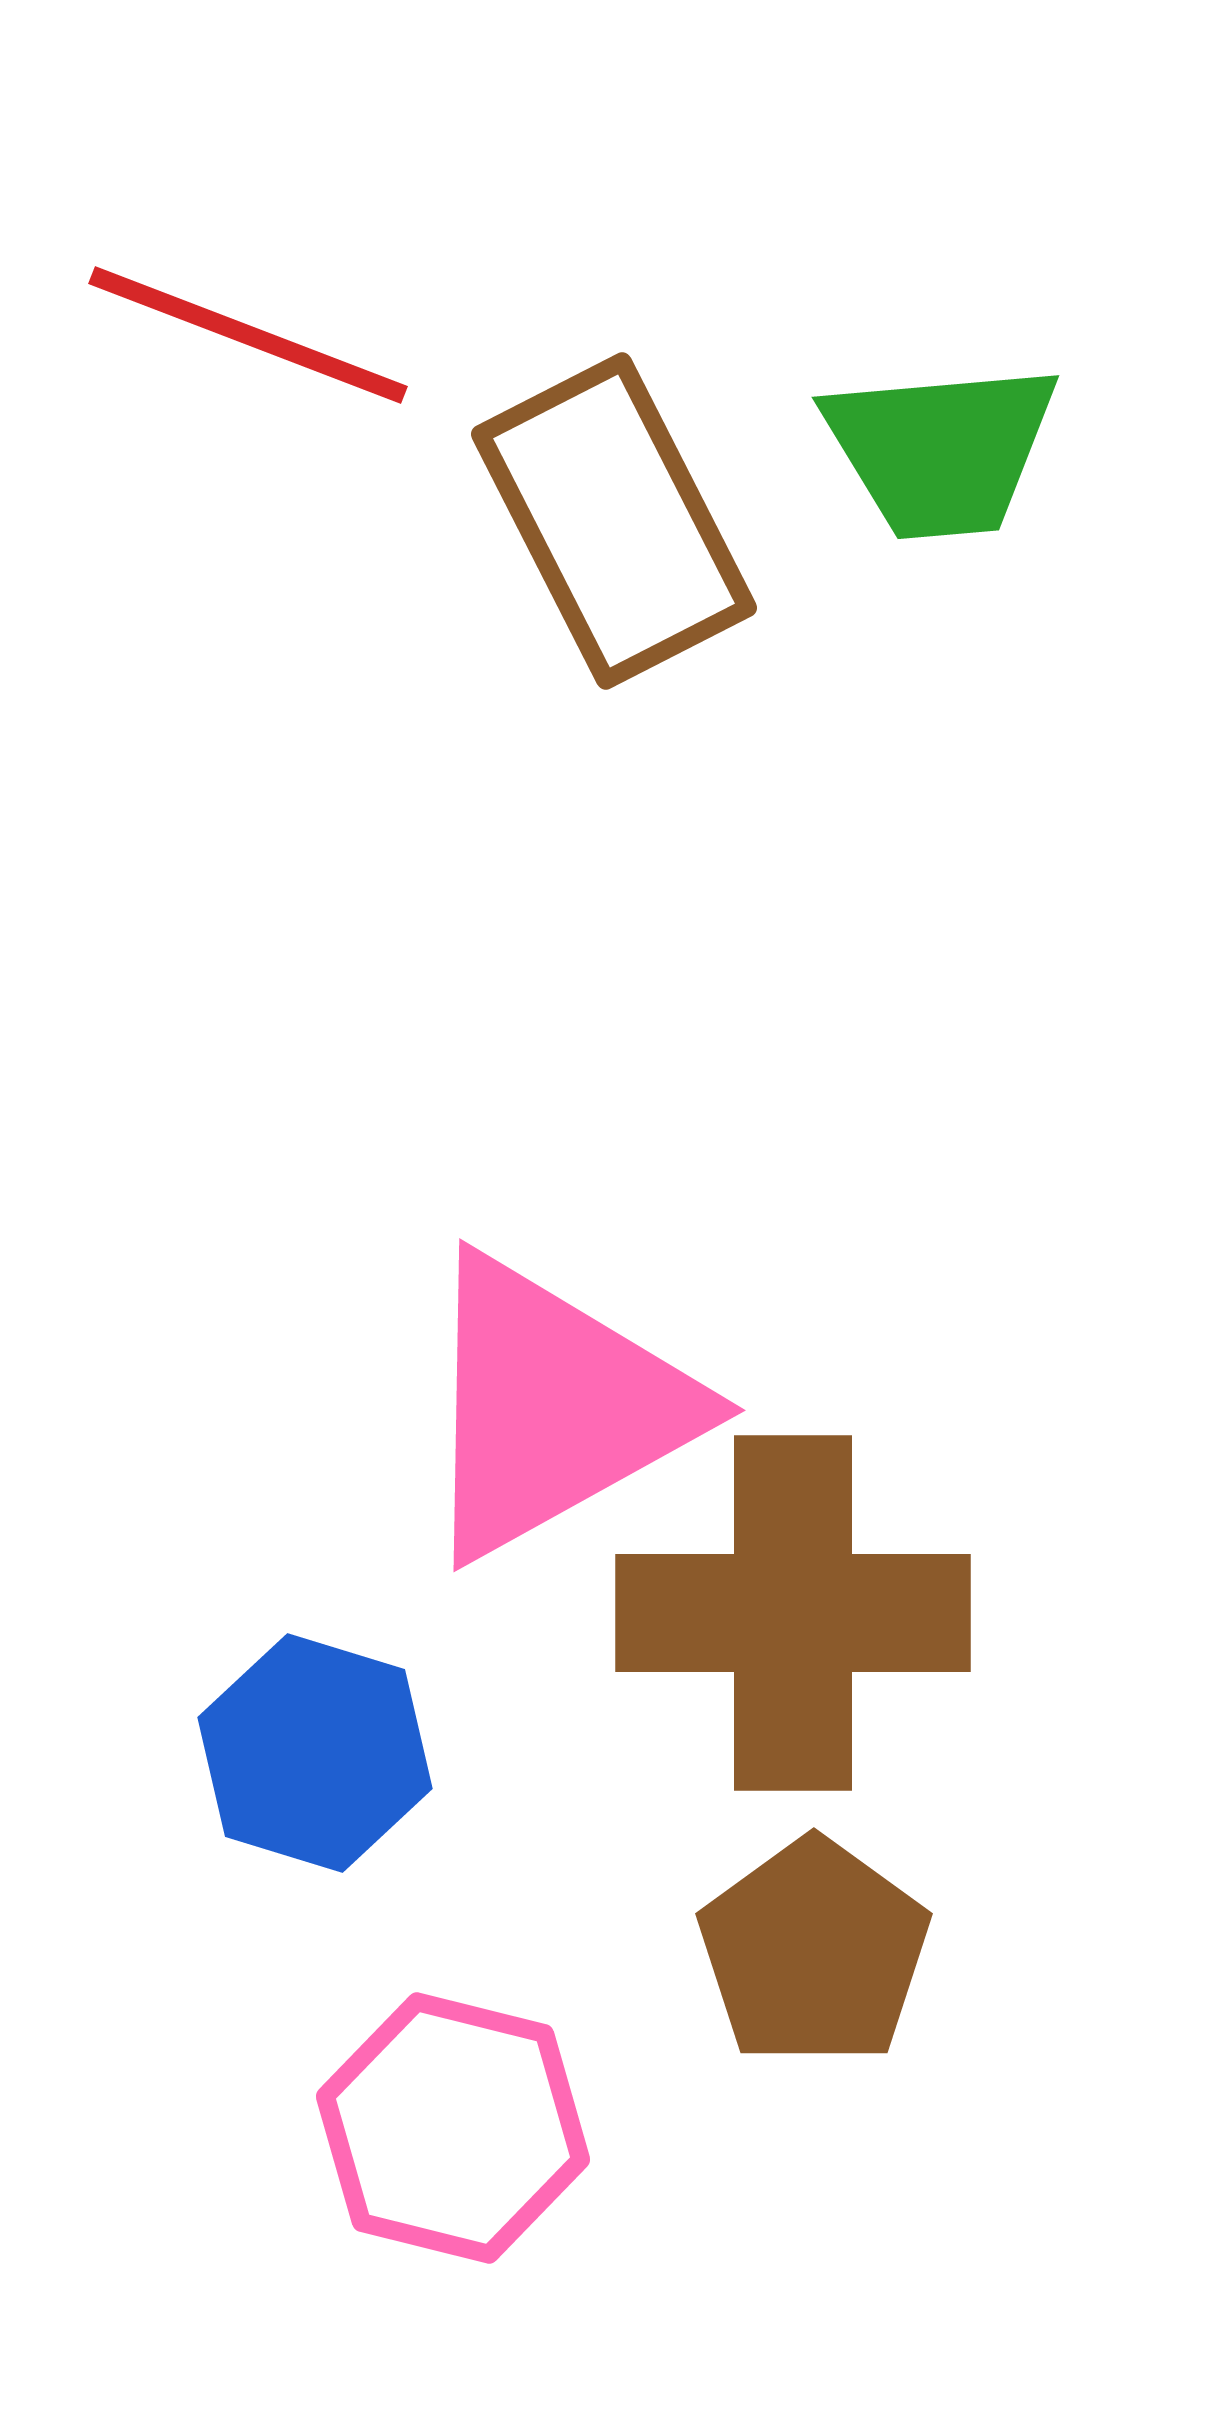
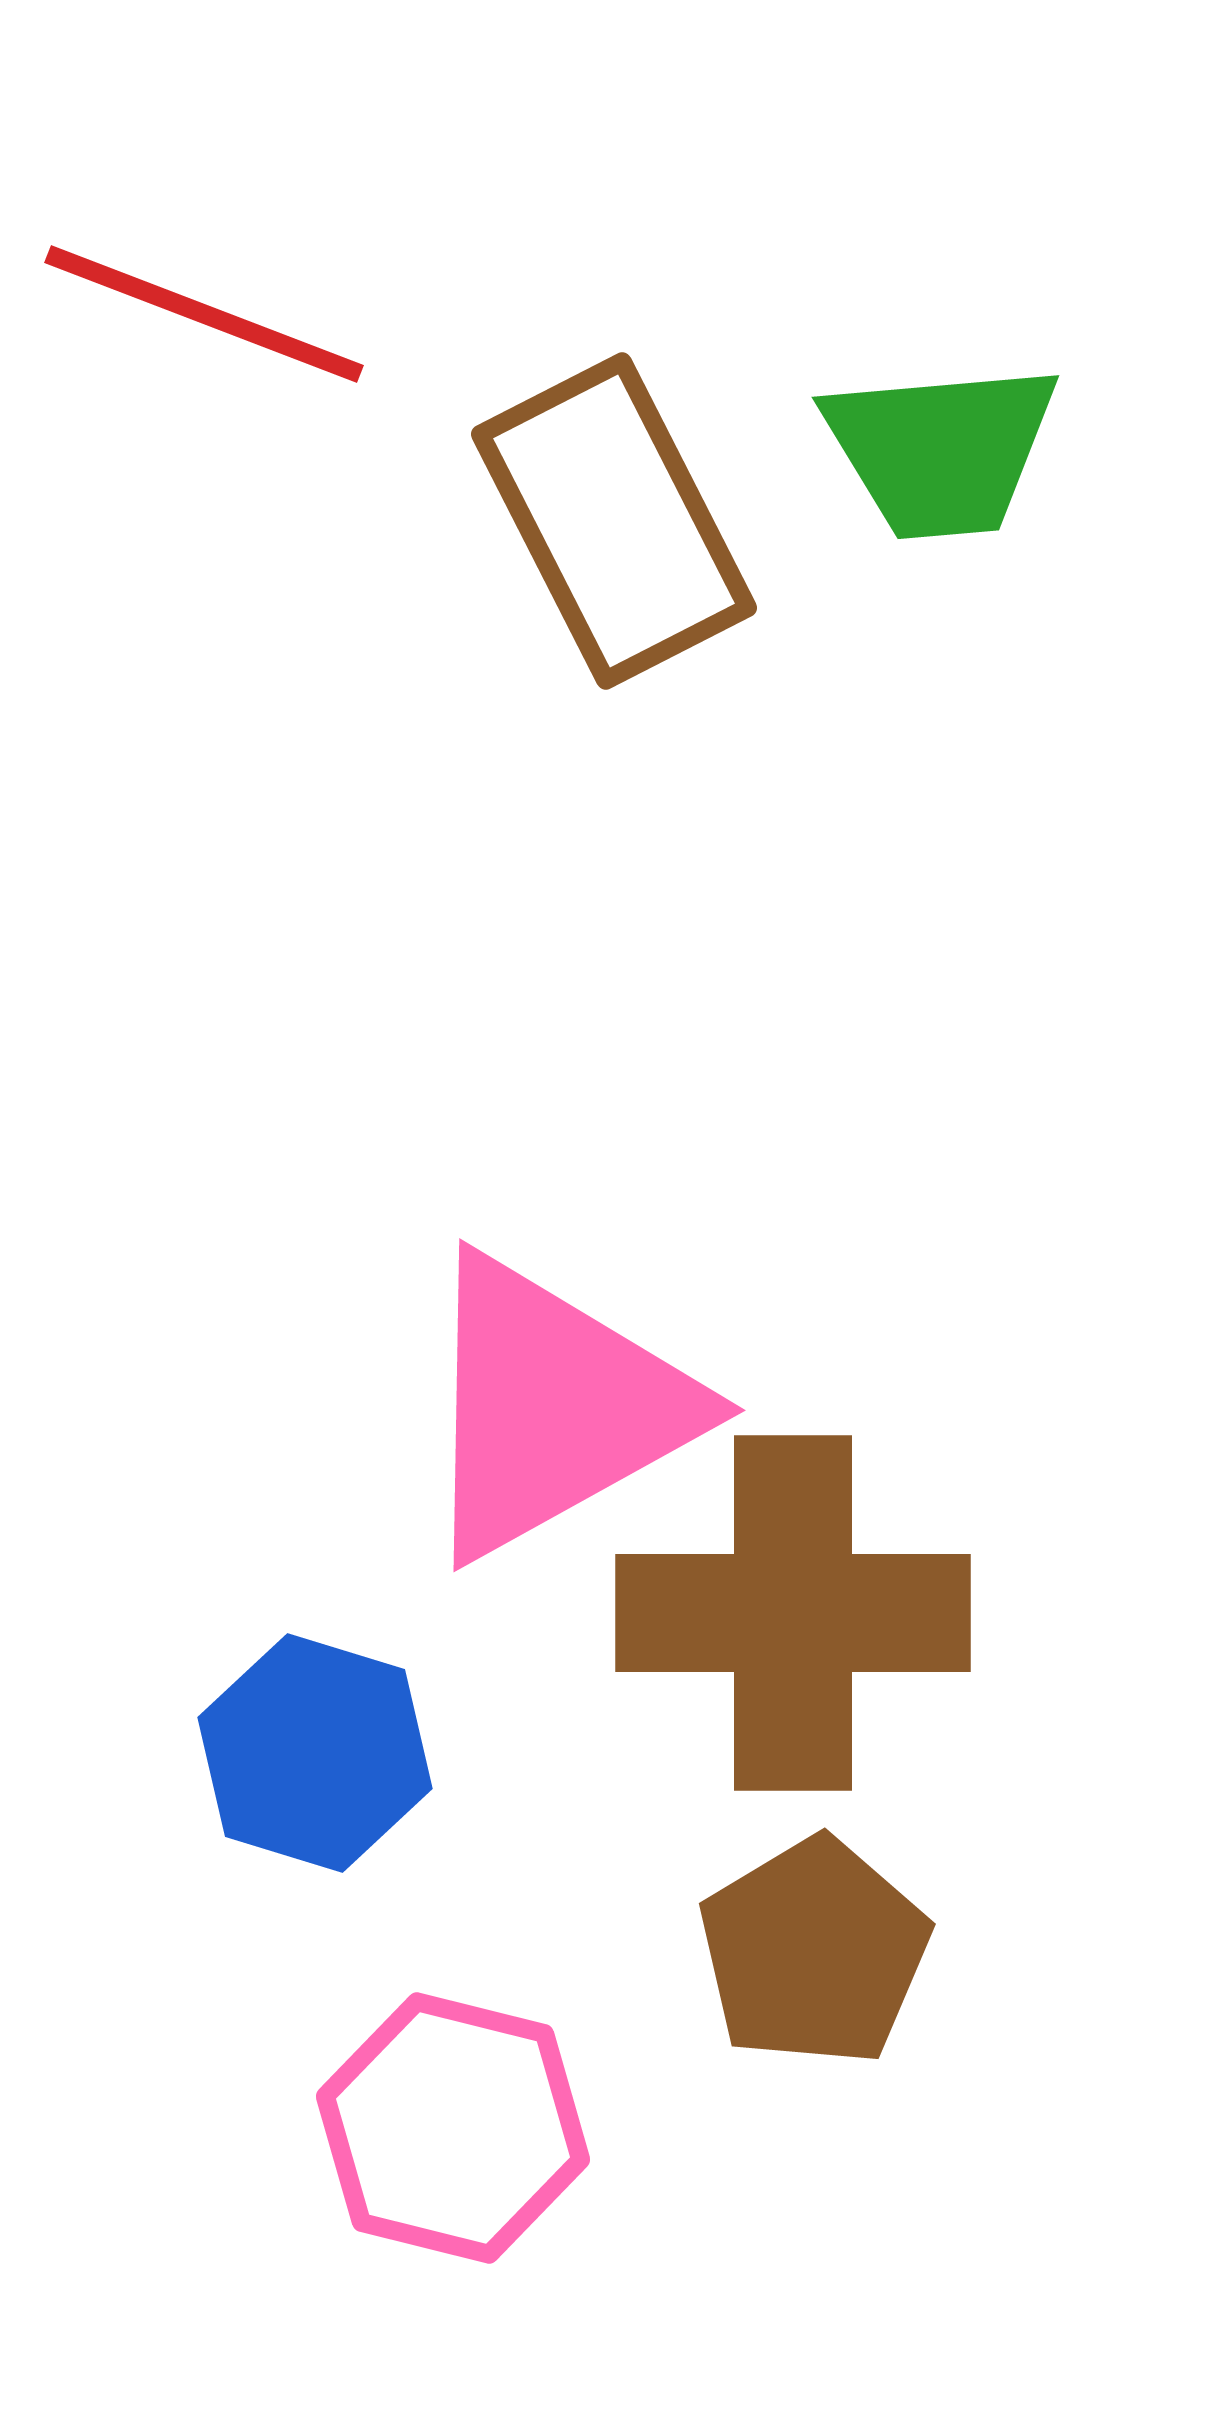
red line: moved 44 px left, 21 px up
brown pentagon: rotated 5 degrees clockwise
